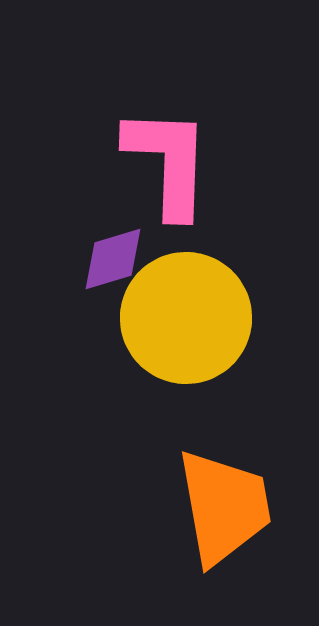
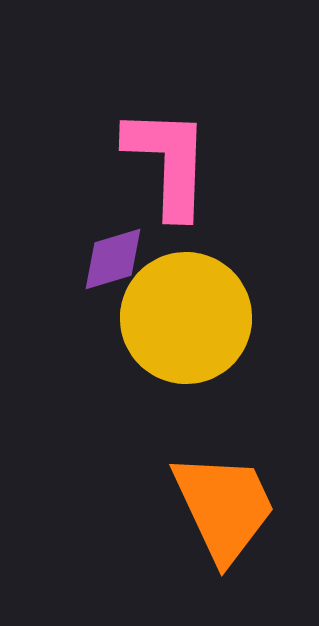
orange trapezoid: rotated 15 degrees counterclockwise
